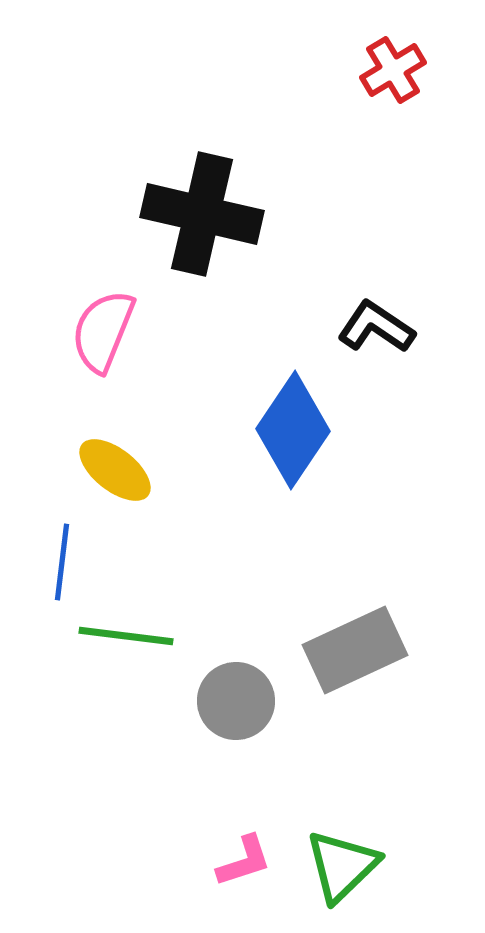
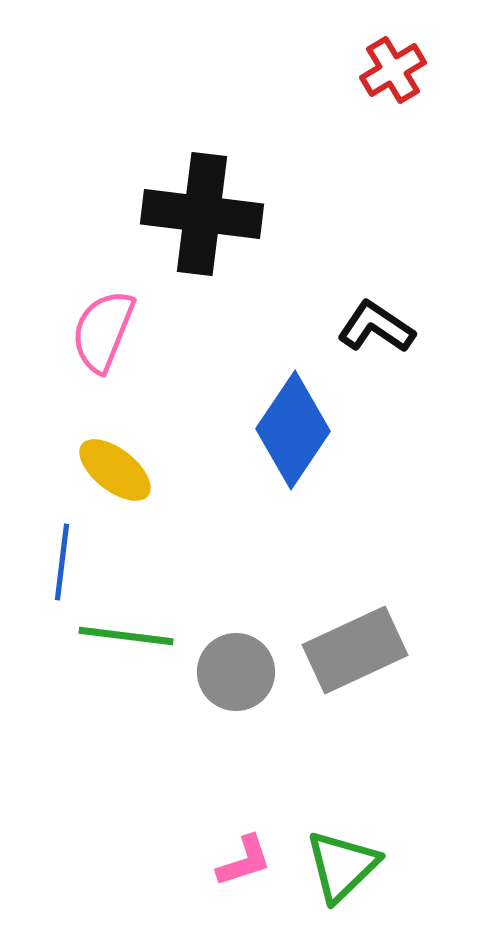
black cross: rotated 6 degrees counterclockwise
gray circle: moved 29 px up
